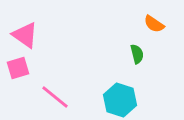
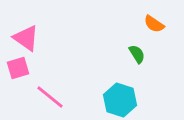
pink triangle: moved 1 px right, 3 px down
green semicircle: rotated 18 degrees counterclockwise
pink line: moved 5 px left
